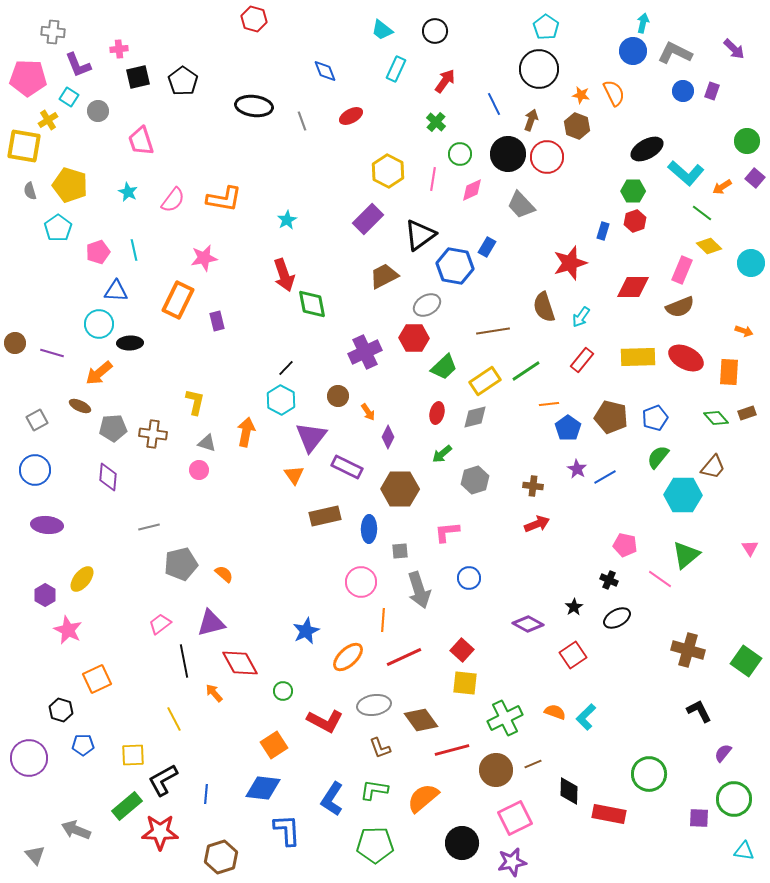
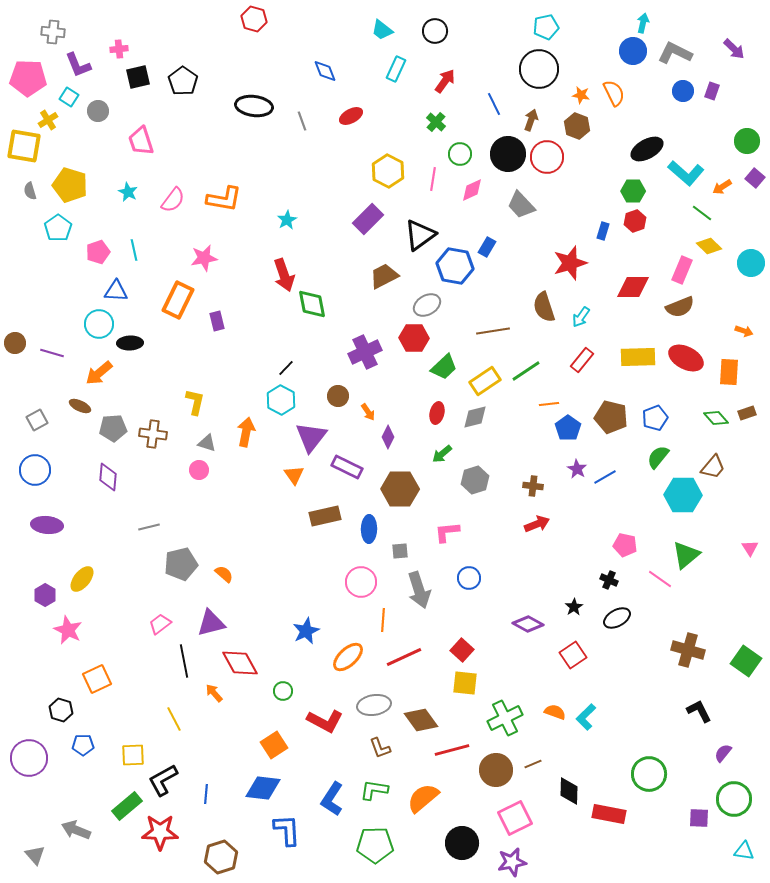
cyan pentagon at (546, 27): rotated 25 degrees clockwise
